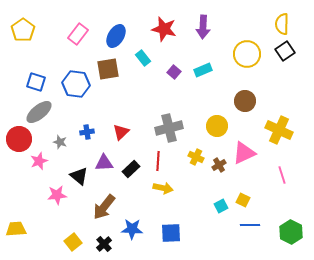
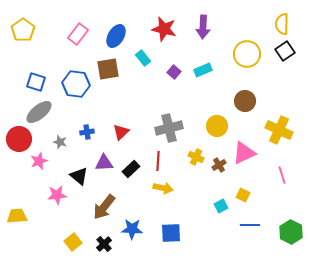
yellow square at (243, 200): moved 5 px up
yellow trapezoid at (16, 229): moved 1 px right, 13 px up
